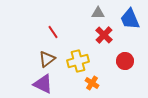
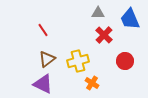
red line: moved 10 px left, 2 px up
